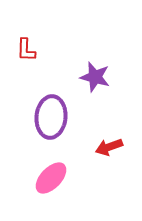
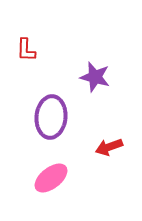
pink ellipse: rotated 8 degrees clockwise
